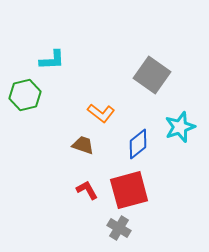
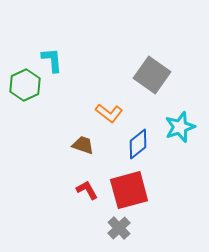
cyan L-shape: rotated 92 degrees counterclockwise
green hexagon: moved 10 px up; rotated 12 degrees counterclockwise
orange L-shape: moved 8 px right
gray cross: rotated 15 degrees clockwise
